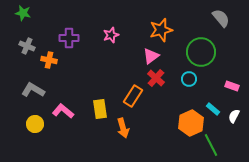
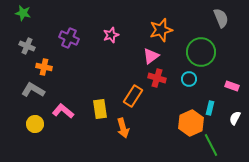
gray semicircle: rotated 18 degrees clockwise
purple cross: rotated 24 degrees clockwise
orange cross: moved 5 px left, 7 px down
red cross: moved 1 px right; rotated 24 degrees counterclockwise
cyan rectangle: moved 3 px left, 1 px up; rotated 64 degrees clockwise
white semicircle: moved 1 px right, 2 px down
